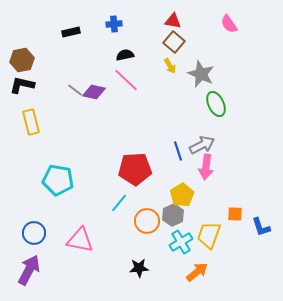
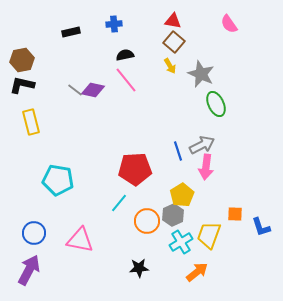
pink line: rotated 8 degrees clockwise
purple diamond: moved 1 px left, 2 px up
